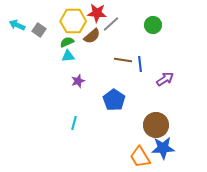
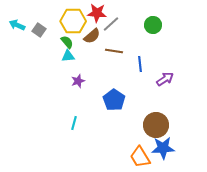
green semicircle: rotated 72 degrees clockwise
brown line: moved 9 px left, 9 px up
